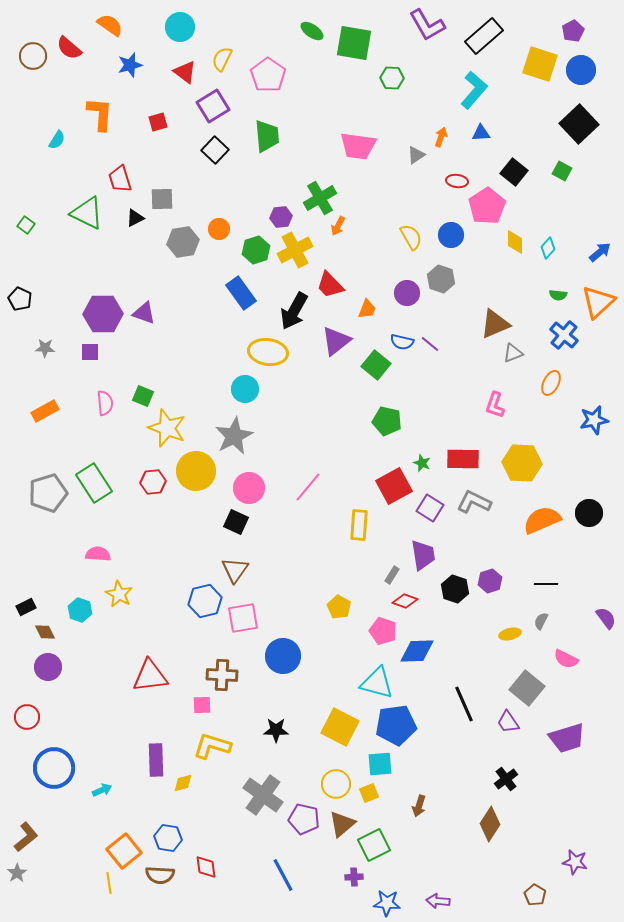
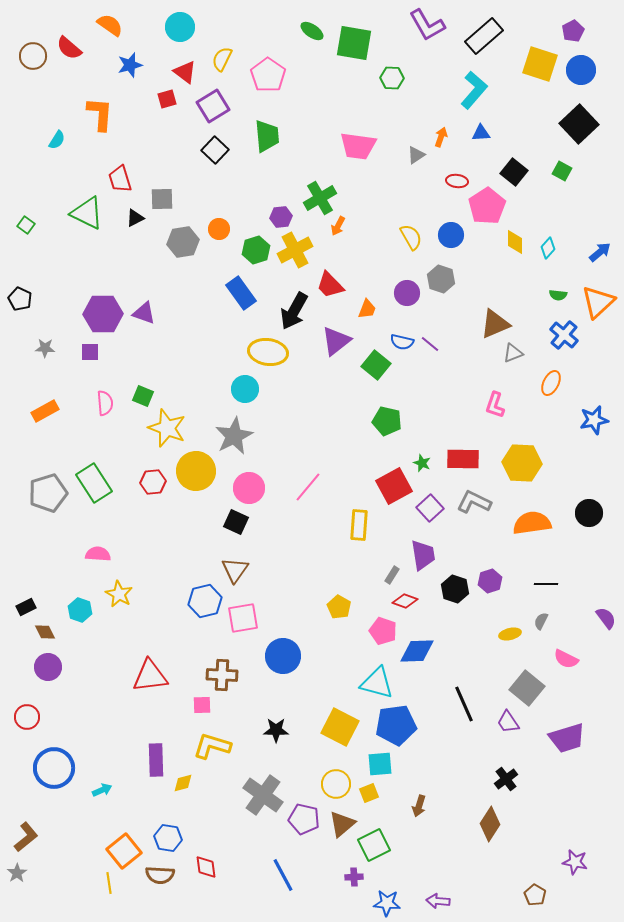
red square at (158, 122): moved 9 px right, 23 px up
purple square at (430, 508): rotated 16 degrees clockwise
orange semicircle at (542, 520): moved 10 px left, 3 px down; rotated 15 degrees clockwise
